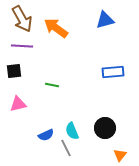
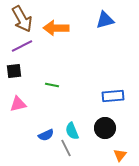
orange arrow: rotated 35 degrees counterclockwise
purple line: rotated 30 degrees counterclockwise
blue rectangle: moved 24 px down
